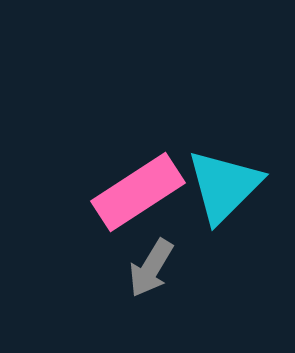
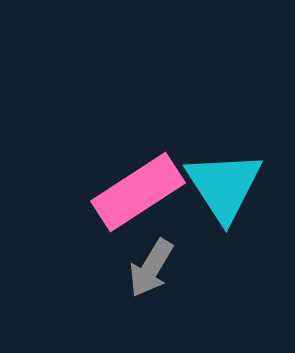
cyan triangle: rotated 18 degrees counterclockwise
